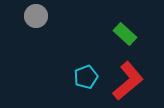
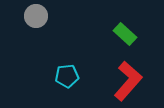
cyan pentagon: moved 19 px left, 1 px up; rotated 15 degrees clockwise
red L-shape: rotated 9 degrees counterclockwise
